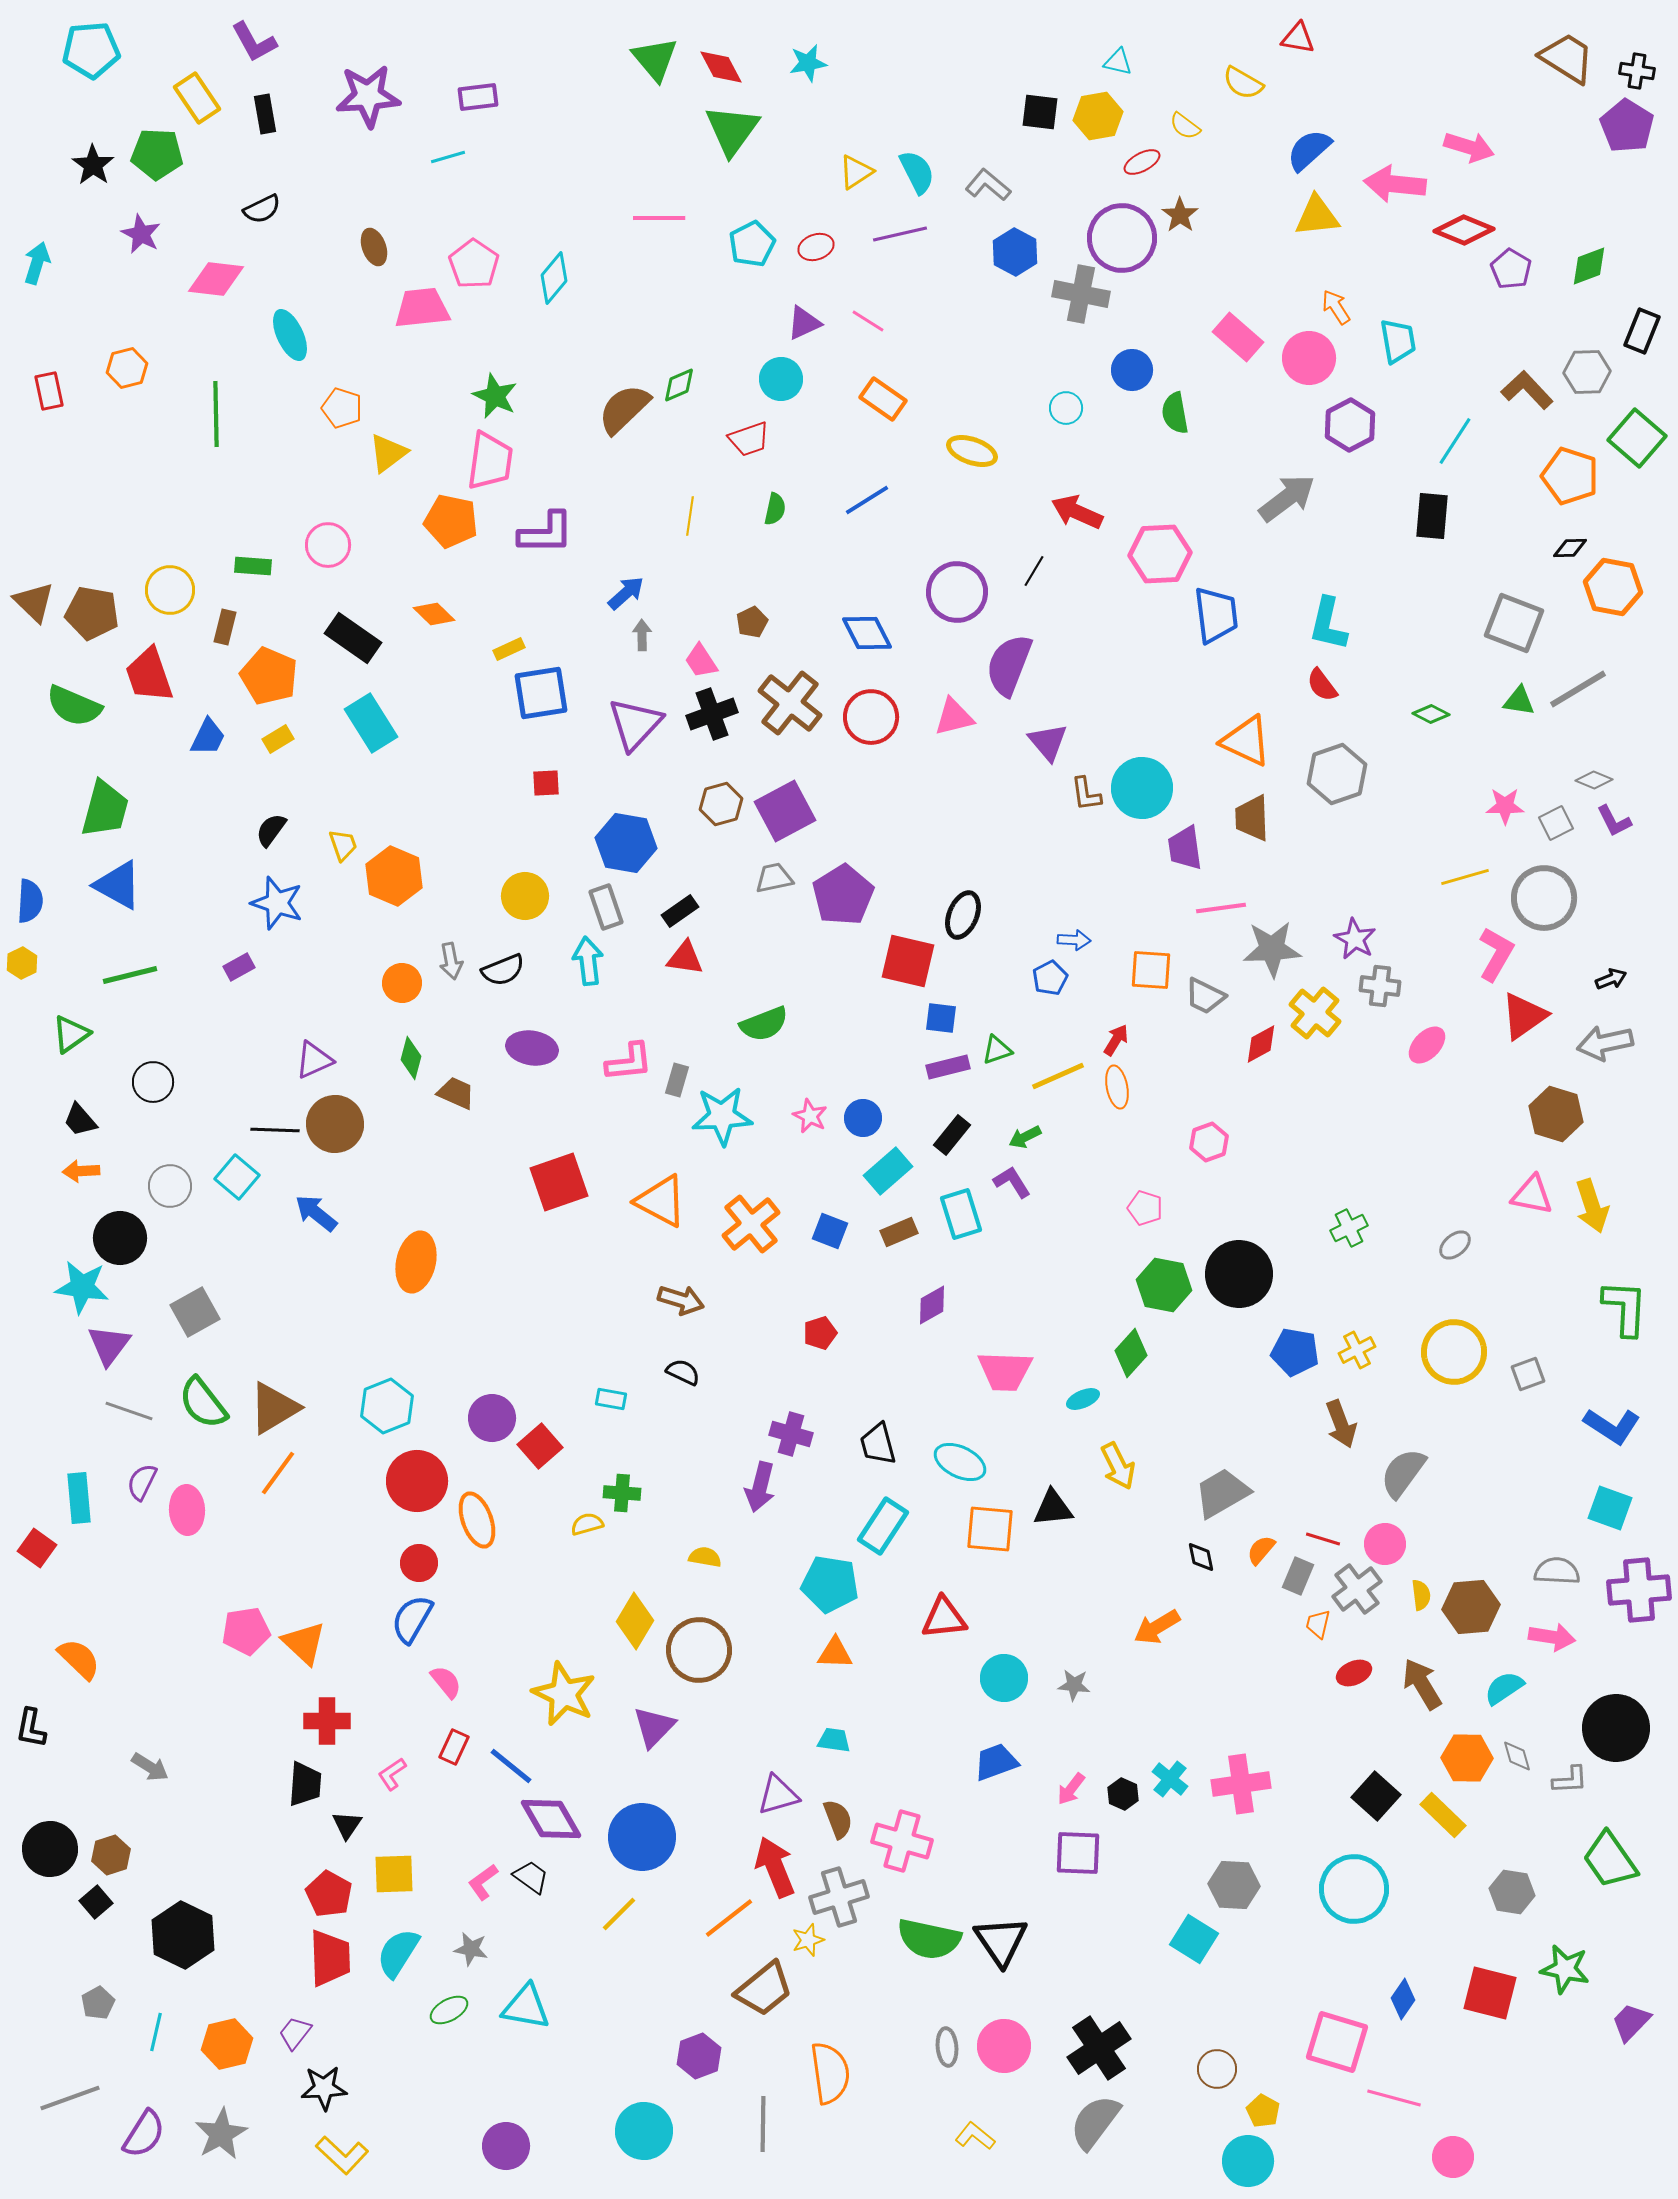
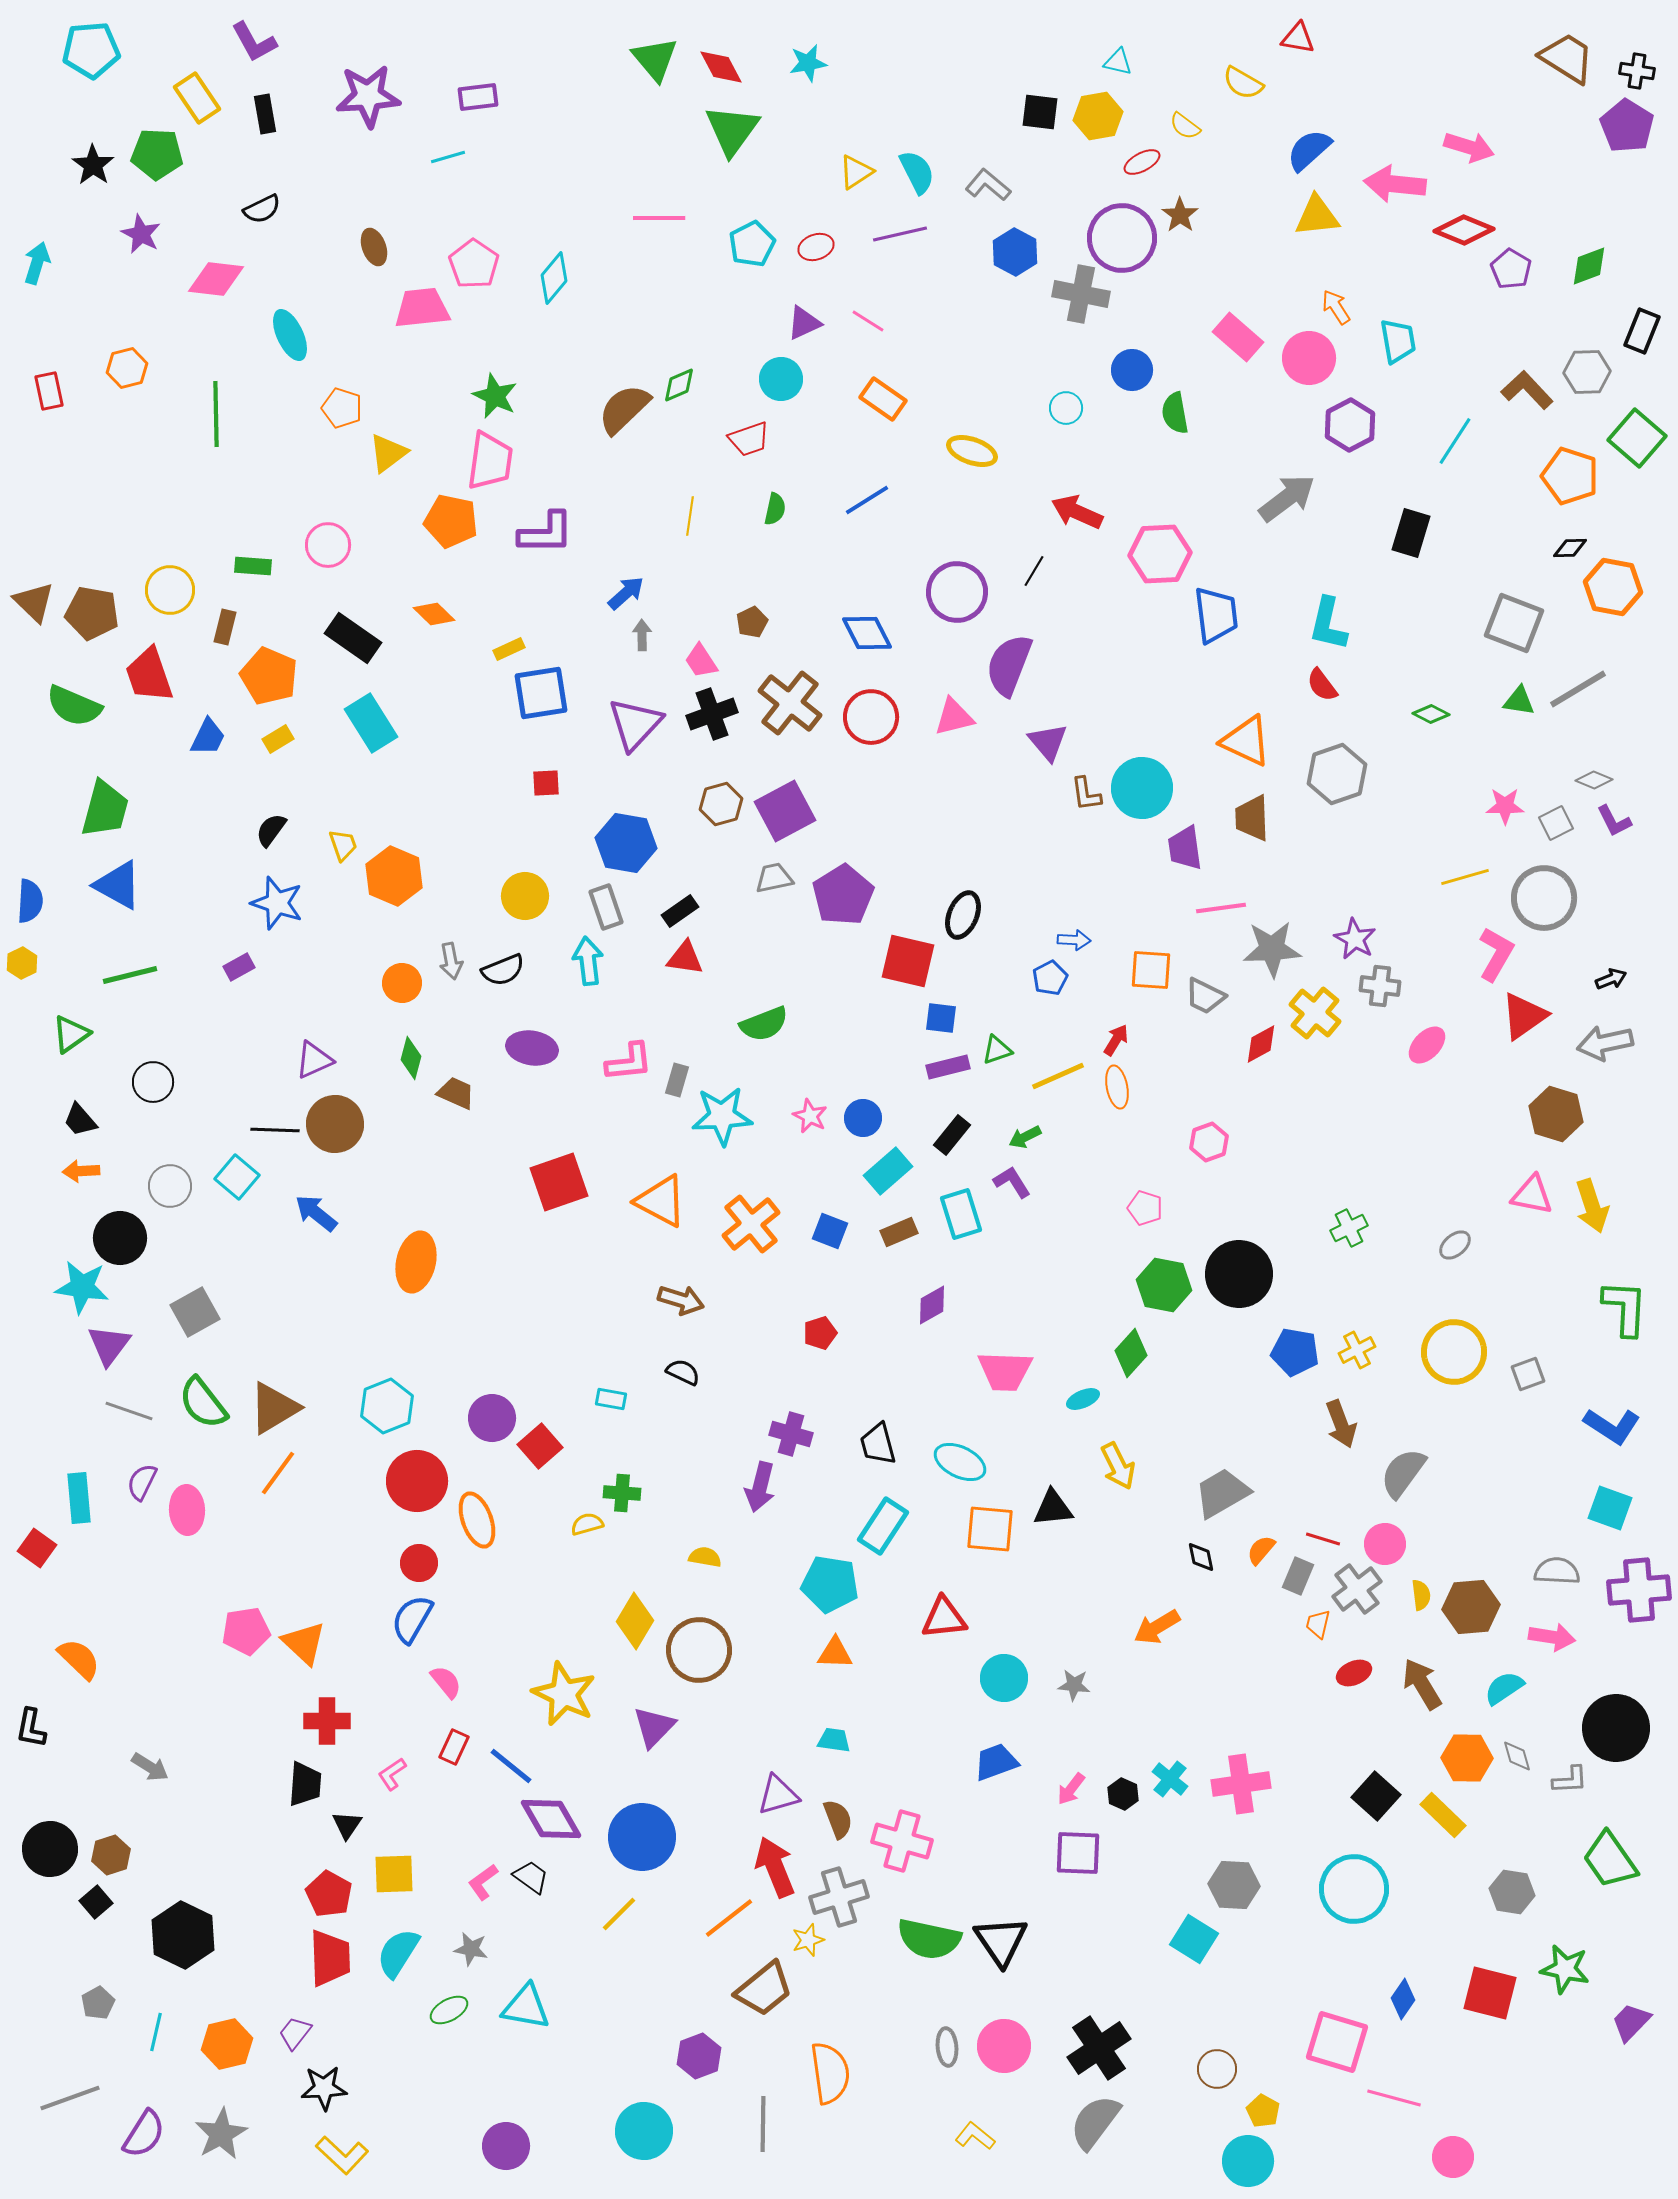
black rectangle at (1432, 516): moved 21 px left, 17 px down; rotated 12 degrees clockwise
